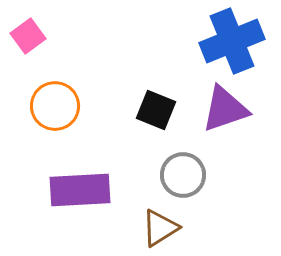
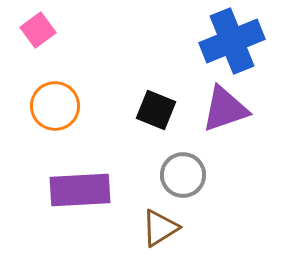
pink square: moved 10 px right, 6 px up
